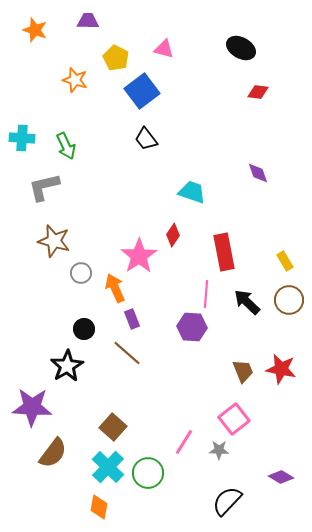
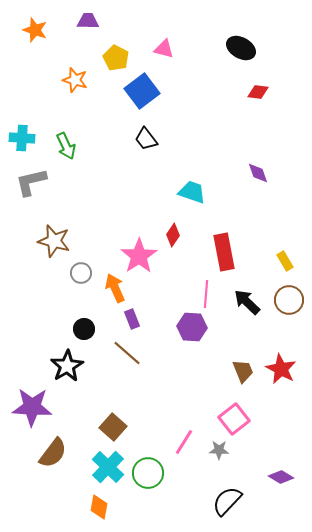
gray L-shape at (44, 187): moved 13 px left, 5 px up
red star at (281, 369): rotated 16 degrees clockwise
